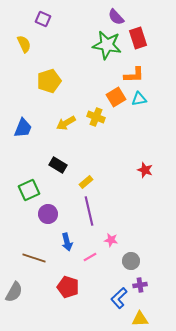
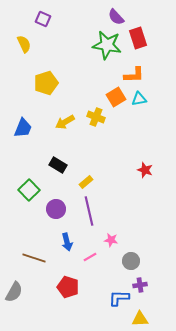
yellow pentagon: moved 3 px left, 2 px down
yellow arrow: moved 1 px left, 1 px up
green square: rotated 20 degrees counterclockwise
purple circle: moved 8 px right, 5 px up
blue L-shape: rotated 45 degrees clockwise
